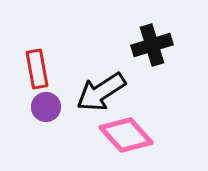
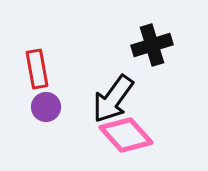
black arrow: moved 12 px right, 7 px down; rotated 21 degrees counterclockwise
